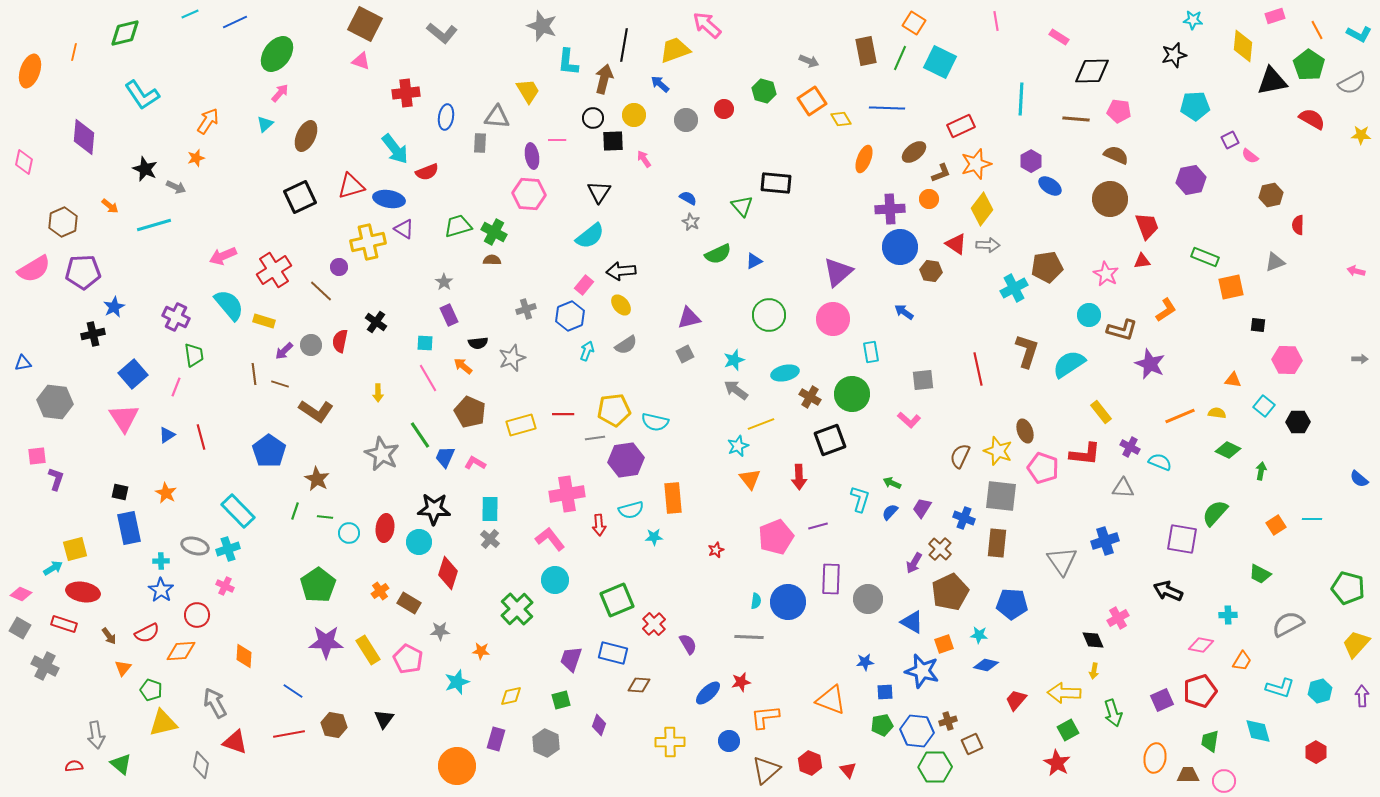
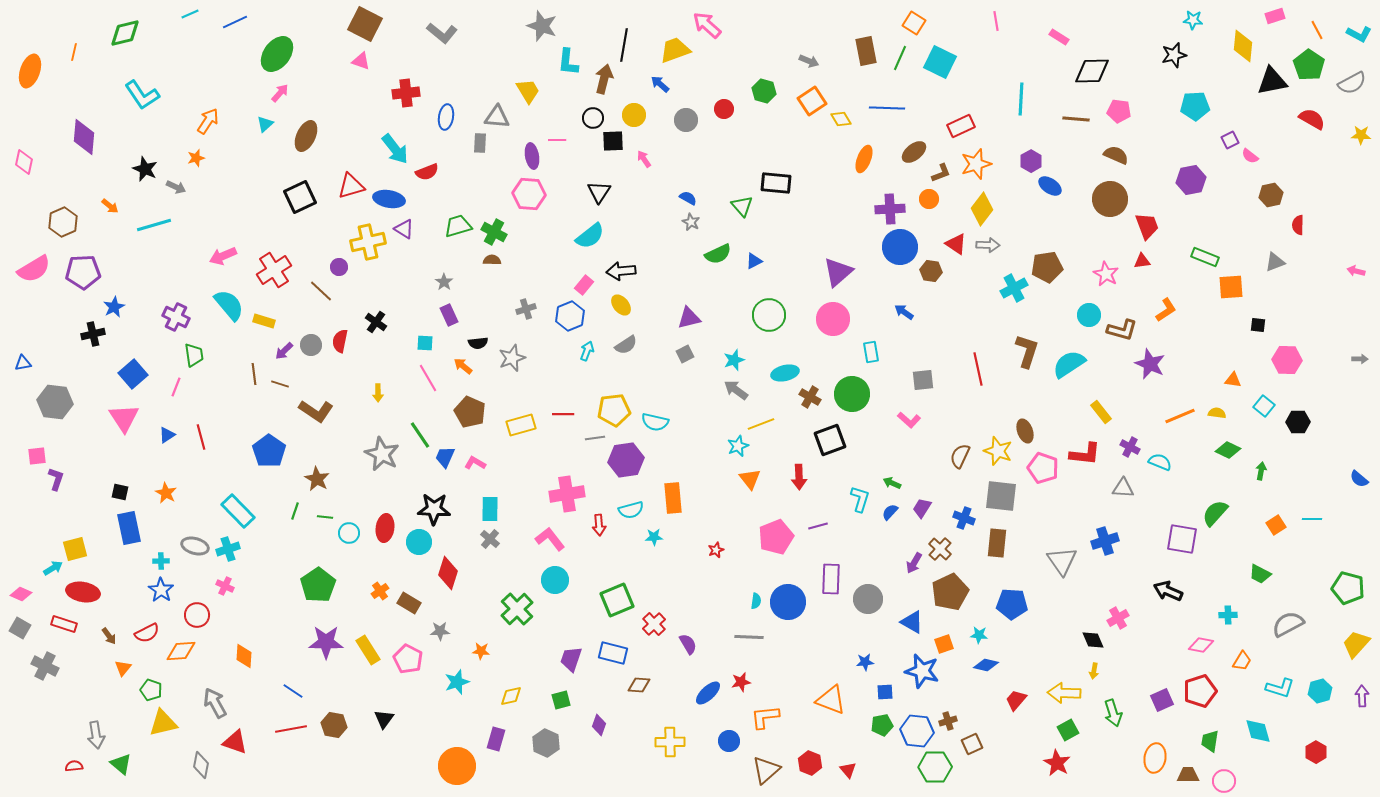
orange square at (1231, 287): rotated 8 degrees clockwise
red line at (289, 734): moved 2 px right, 5 px up
